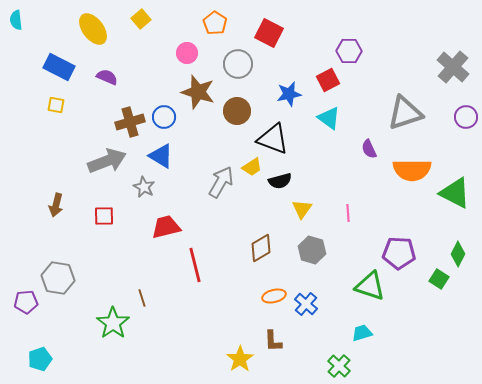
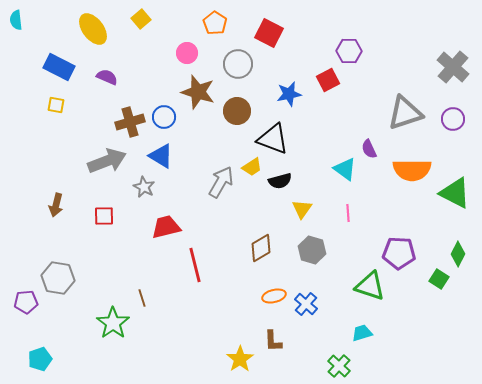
purple circle at (466, 117): moved 13 px left, 2 px down
cyan triangle at (329, 118): moved 16 px right, 51 px down
